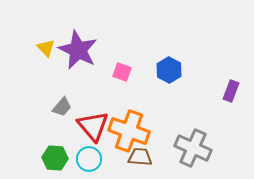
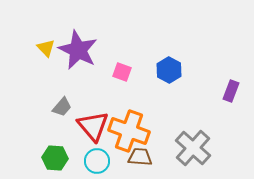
gray cross: rotated 18 degrees clockwise
cyan circle: moved 8 px right, 2 px down
